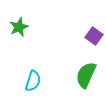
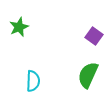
green semicircle: moved 2 px right
cyan semicircle: rotated 15 degrees counterclockwise
